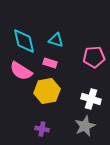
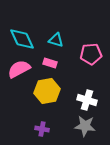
cyan diamond: moved 2 px left, 2 px up; rotated 12 degrees counterclockwise
pink pentagon: moved 3 px left, 3 px up
pink semicircle: moved 2 px left, 2 px up; rotated 120 degrees clockwise
white cross: moved 4 px left, 1 px down
gray star: rotated 30 degrees clockwise
